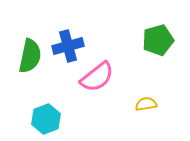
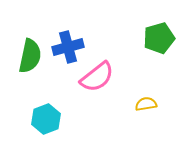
green pentagon: moved 1 px right, 2 px up
blue cross: moved 1 px down
